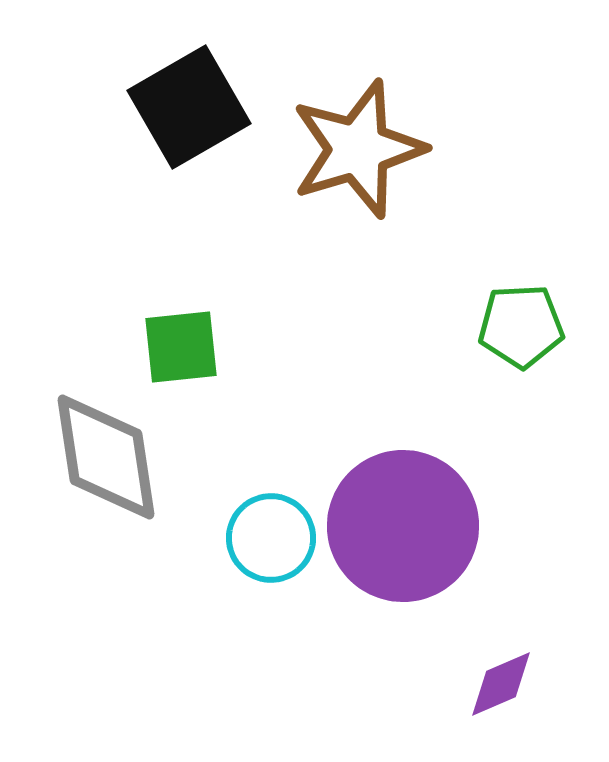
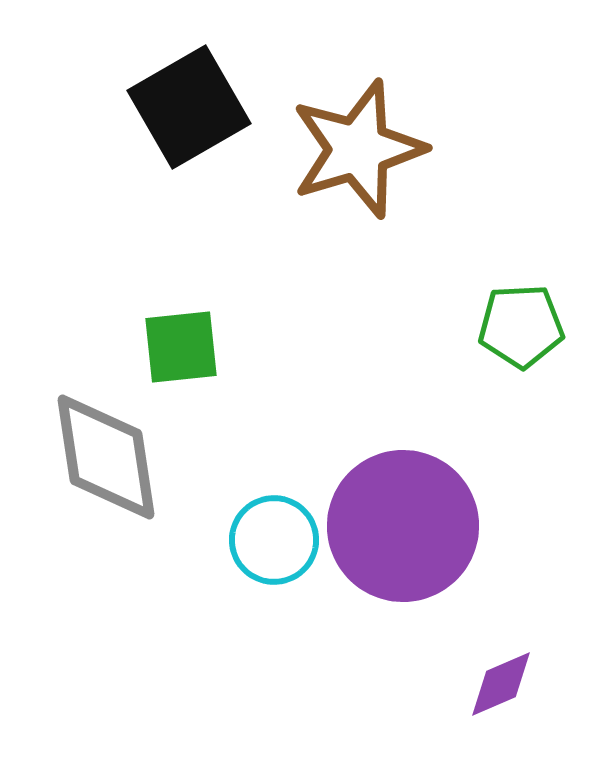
cyan circle: moved 3 px right, 2 px down
